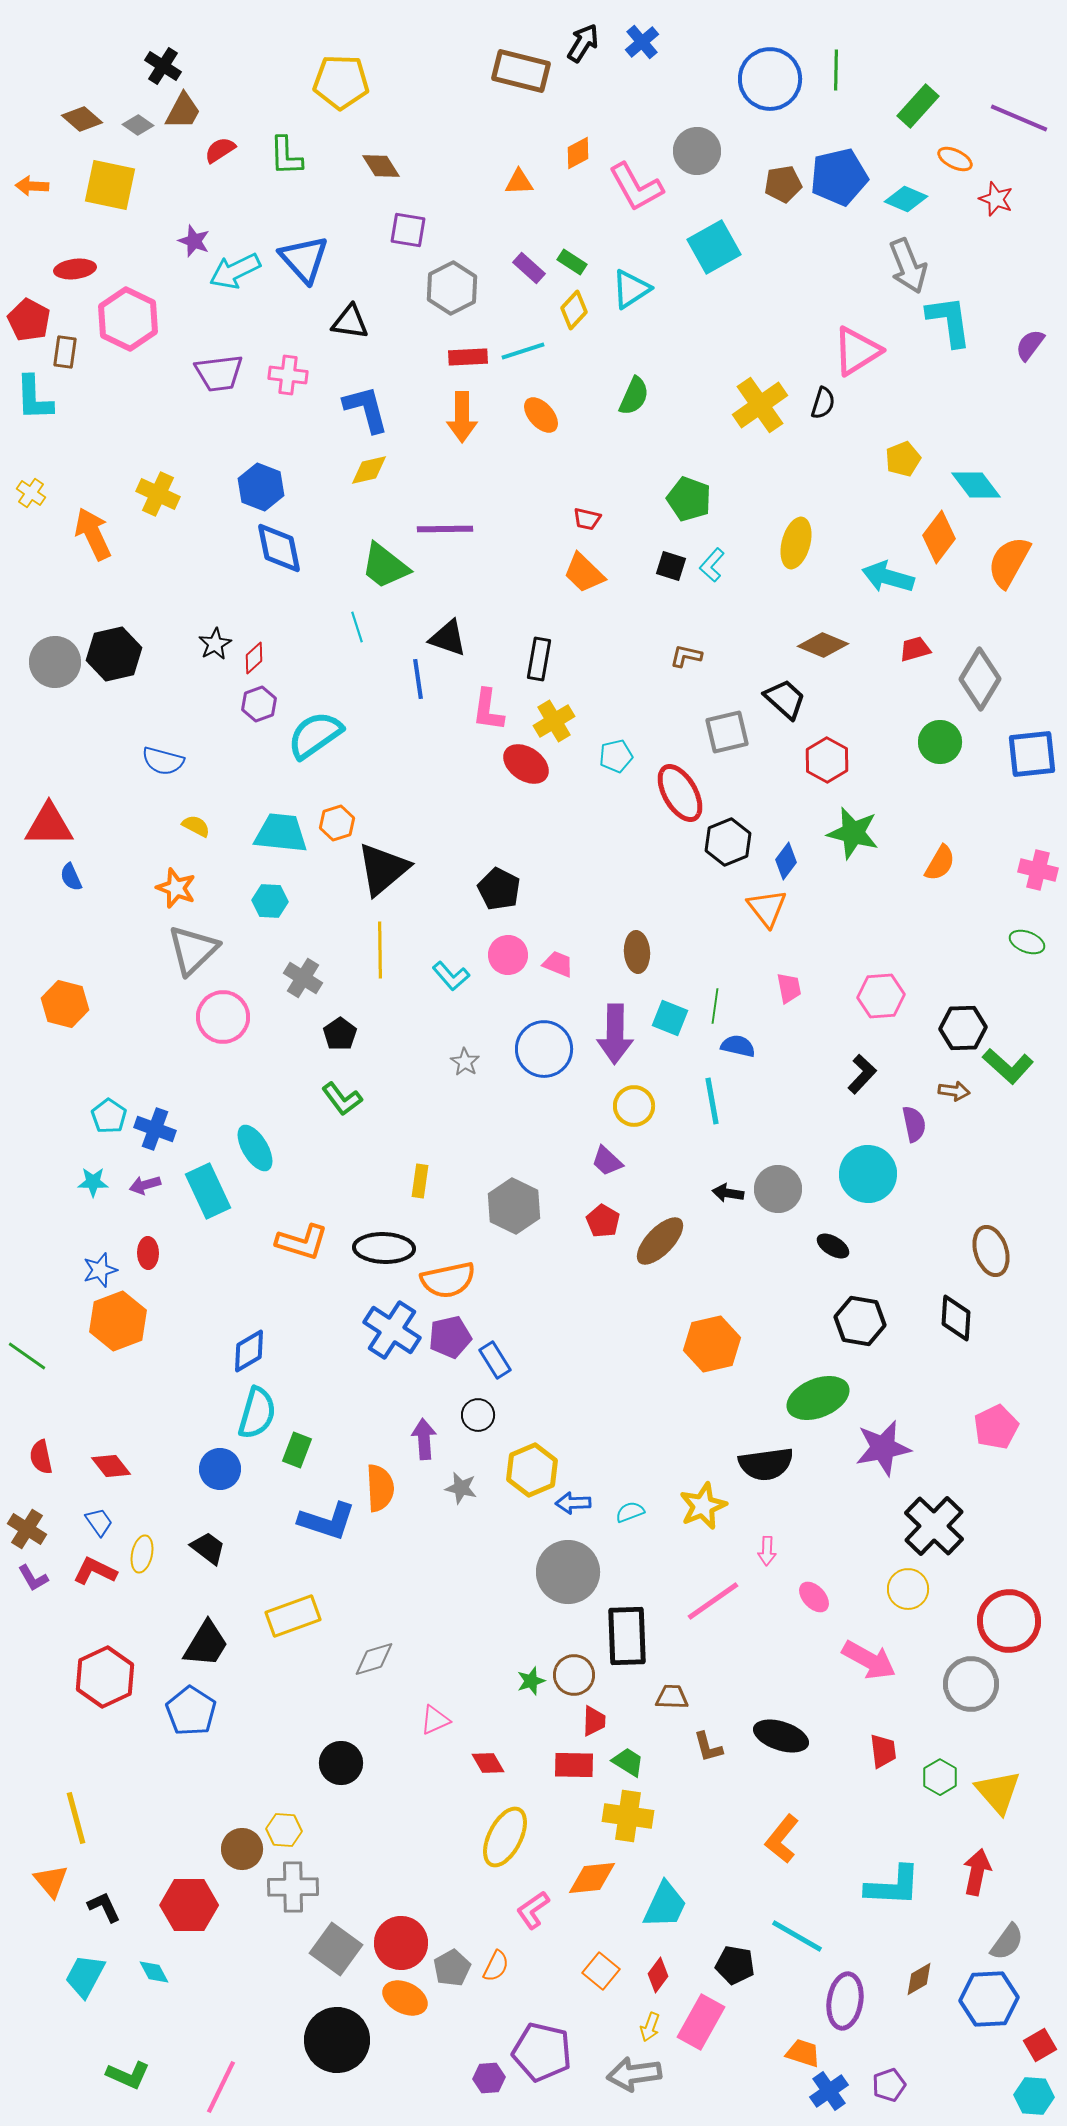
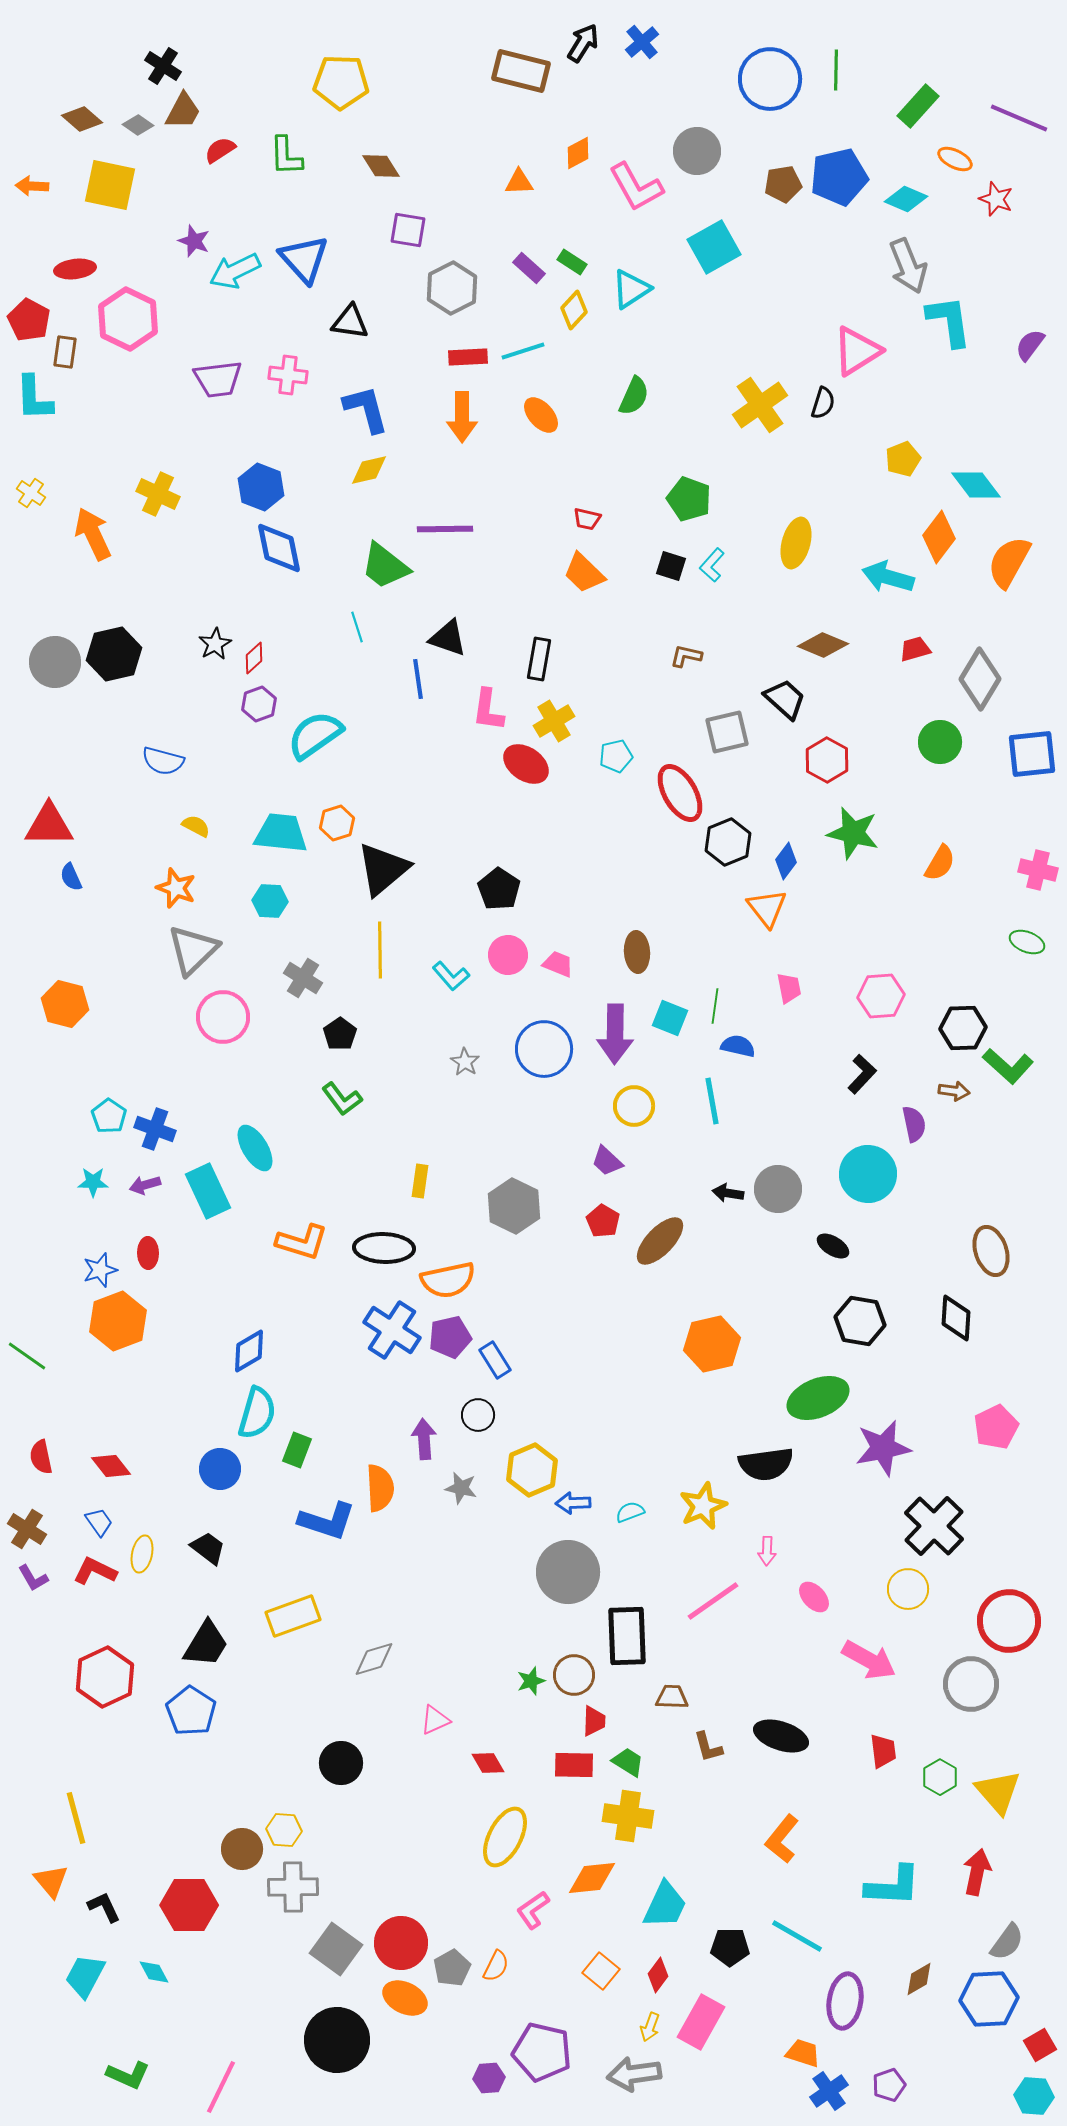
purple trapezoid at (219, 373): moved 1 px left, 6 px down
black pentagon at (499, 889): rotated 6 degrees clockwise
black pentagon at (735, 1965): moved 5 px left, 18 px up; rotated 9 degrees counterclockwise
